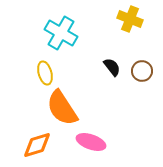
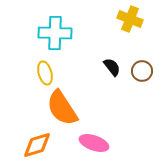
cyan cross: moved 6 px left; rotated 28 degrees counterclockwise
pink ellipse: moved 3 px right, 1 px down
